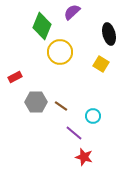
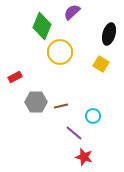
black ellipse: rotated 30 degrees clockwise
brown line: rotated 48 degrees counterclockwise
